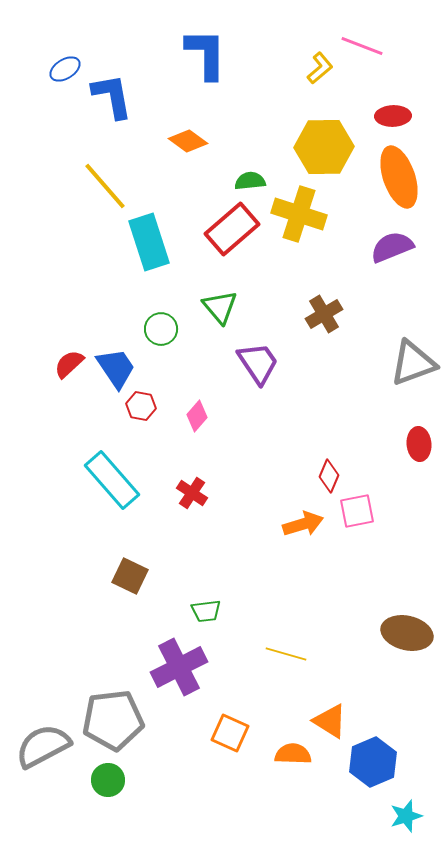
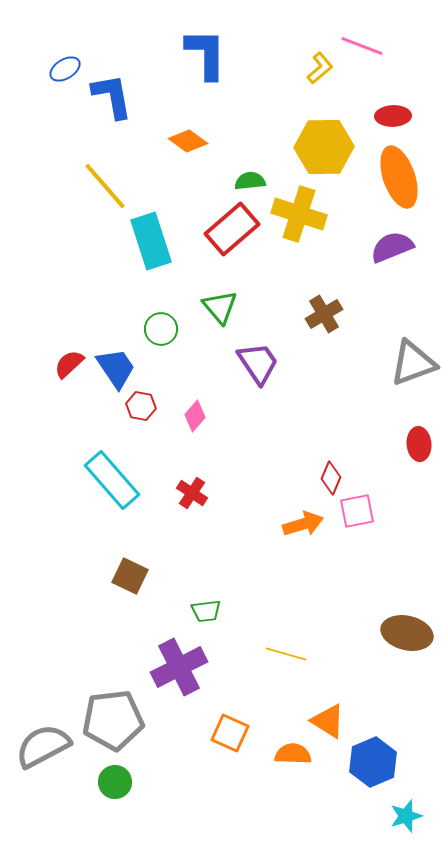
cyan rectangle at (149, 242): moved 2 px right, 1 px up
pink diamond at (197, 416): moved 2 px left
red diamond at (329, 476): moved 2 px right, 2 px down
orange triangle at (330, 721): moved 2 px left
green circle at (108, 780): moved 7 px right, 2 px down
